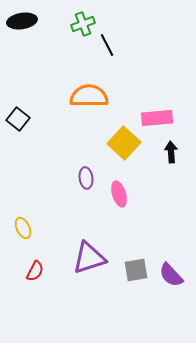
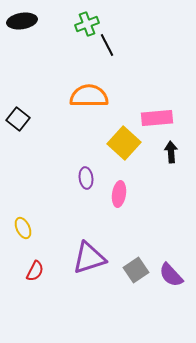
green cross: moved 4 px right
pink ellipse: rotated 25 degrees clockwise
gray square: rotated 25 degrees counterclockwise
